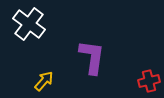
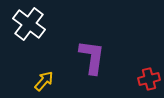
red cross: moved 2 px up
